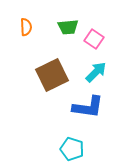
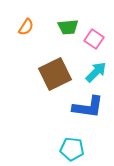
orange semicircle: rotated 36 degrees clockwise
brown square: moved 3 px right, 1 px up
cyan pentagon: rotated 10 degrees counterclockwise
